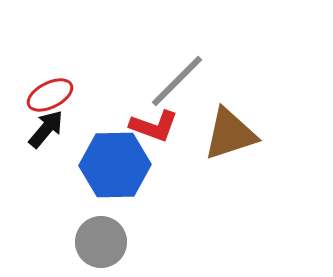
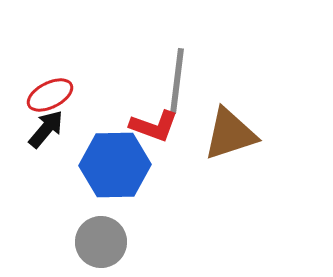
gray line: rotated 38 degrees counterclockwise
